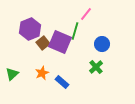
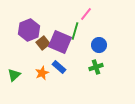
purple hexagon: moved 1 px left, 1 px down
blue circle: moved 3 px left, 1 px down
green cross: rotated 24 degrees clockwise
green triangle: moved 2 px right, 1 px down
blue rectangle: moved 3 px left, 15 px up
